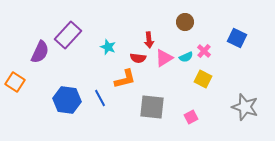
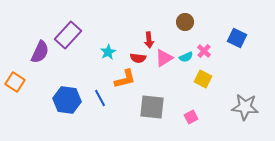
cyan star: moved 5 px down; rotated 21 degrees clockwise
gray star: rotated 12 degrees counterclockwise
